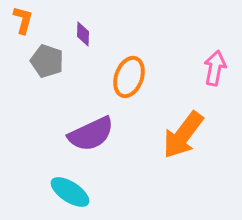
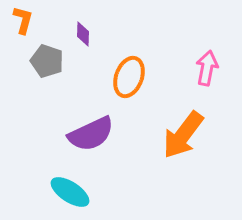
pink arrow: moved 8 px left
